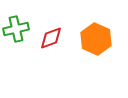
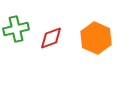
orange hexagon: moved 1 px up
